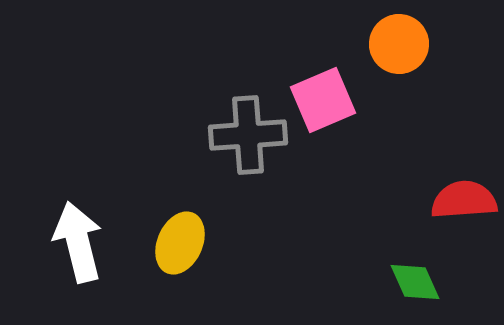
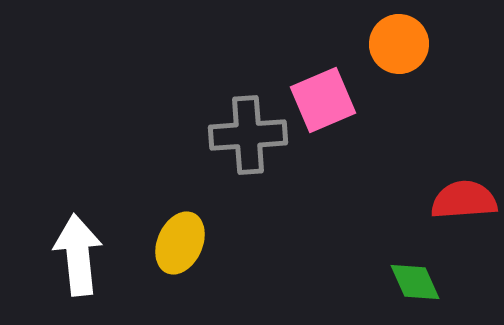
white arrow: moved 13 px down; rotated 8 degrees clockwise
